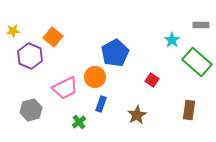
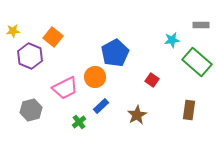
cyan star: rotated 28 degrees clockwise
blue rectangle: moved 2 px down; rotated 28 degrees clockwise
